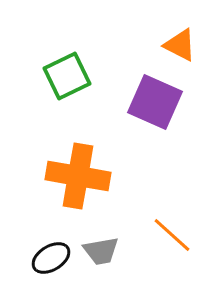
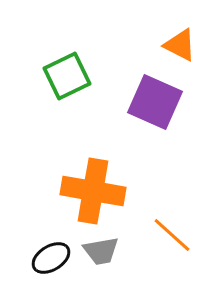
orange cross: moved 15 px right, 15 px down
